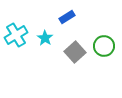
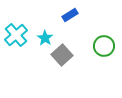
blue rectangle: moved 3 px right, 2 px up
cyan cross: rotated 10 degrees counterclockwise
gray square: moved 13 px left, 3 px down
